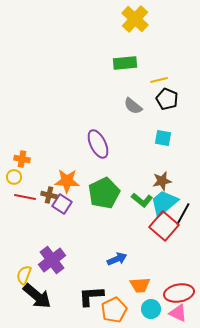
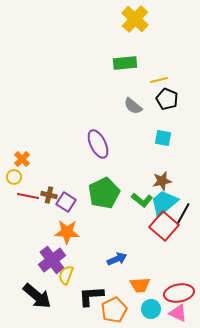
orange cross: rotated 35 degrees clockwise
orange star: moved 51 px down
red line: moved 3 px right, 1 px up
purple square: moved 4 px right, 2 px up
yellow semicircle: moved 42 px right
